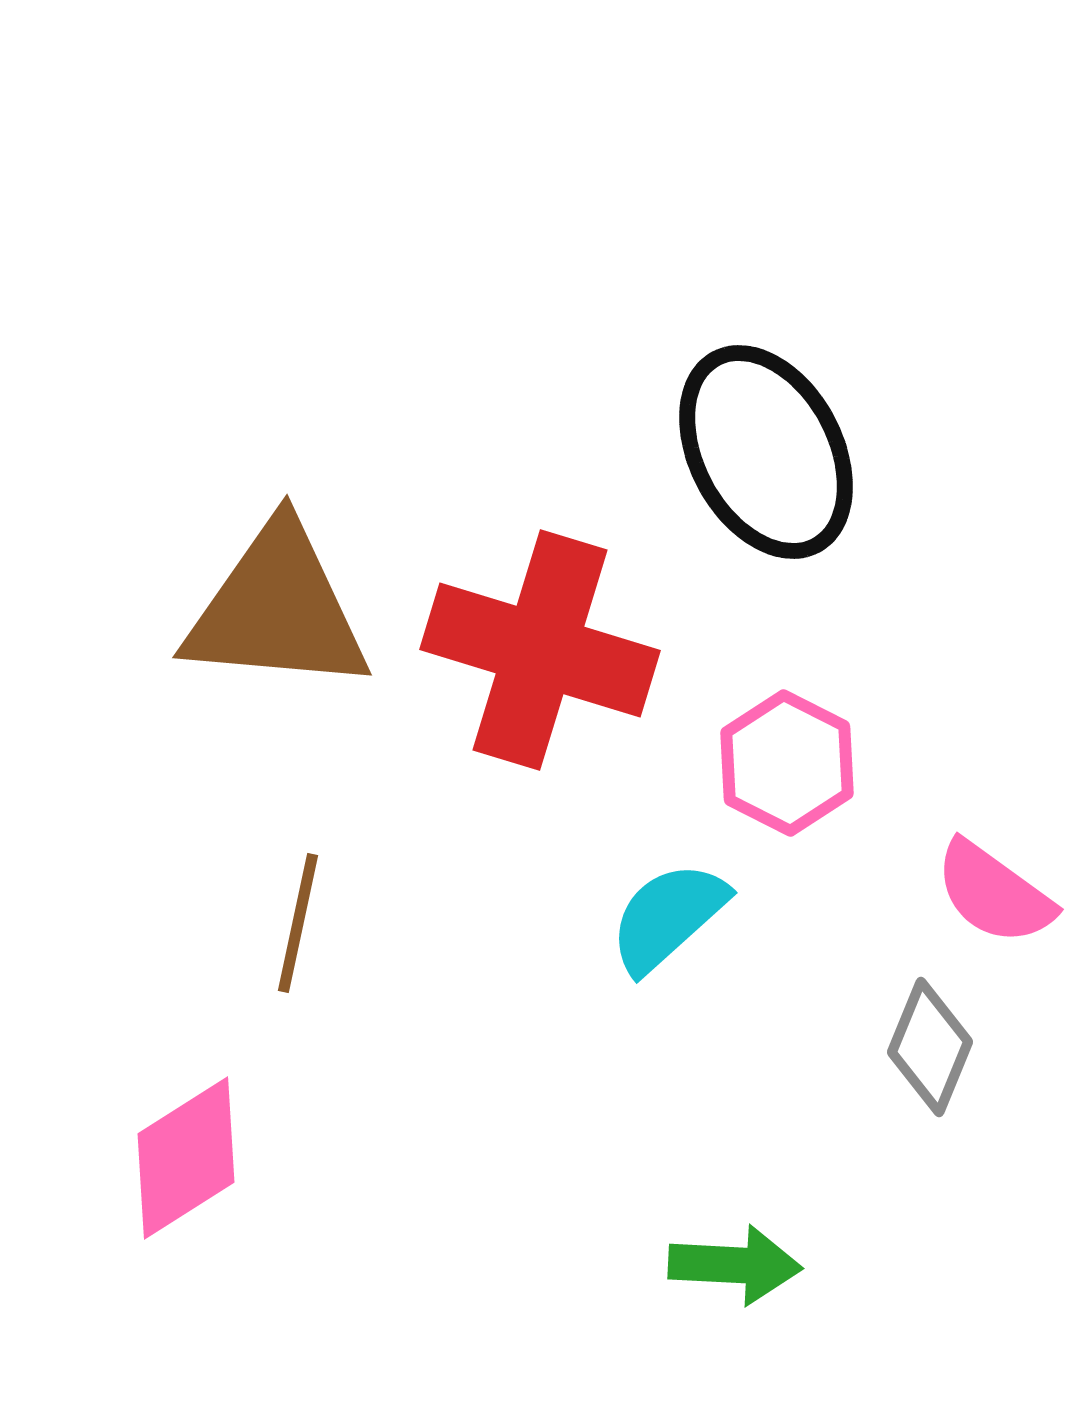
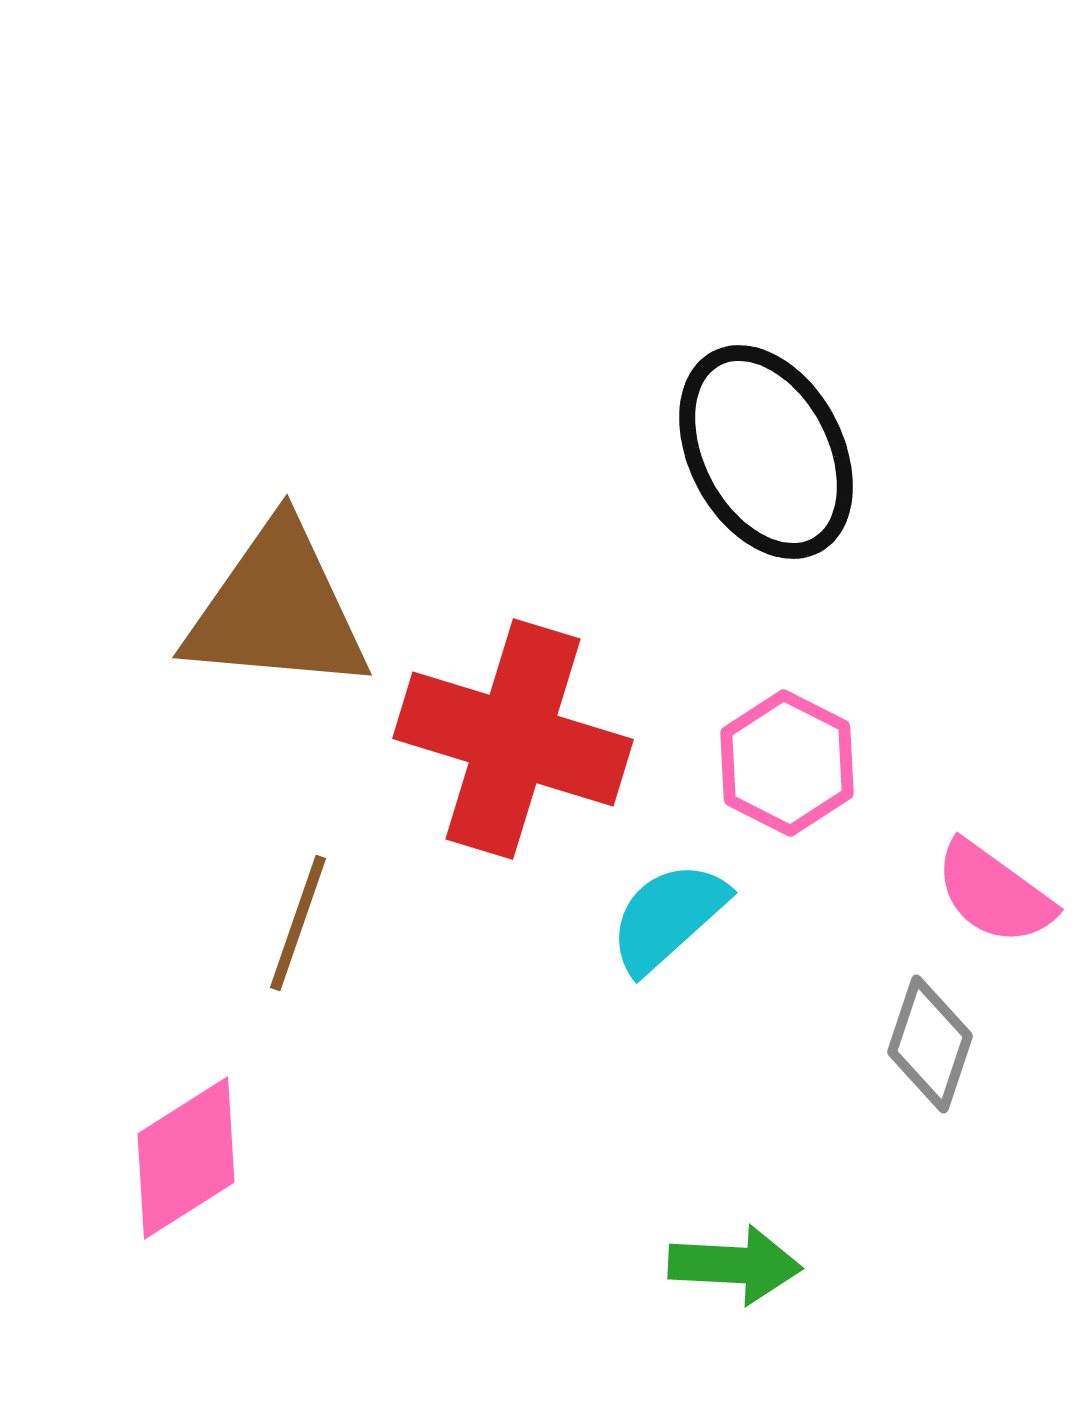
red cross: moved 27 px left, 89 px down
brown line: rotated 7 degrees clockwise
gray diamond: moved 3 px up; rotated 4 degrees counterclockwise
